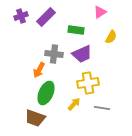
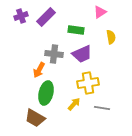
yellow semicircle: rotated 40 degrees counterclockwise
green ellipse: rotated 10 degrees counterclockwise
brown trapezoid: rotated 10 degrees clockwise
